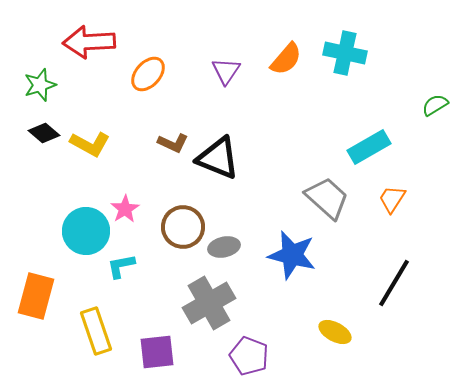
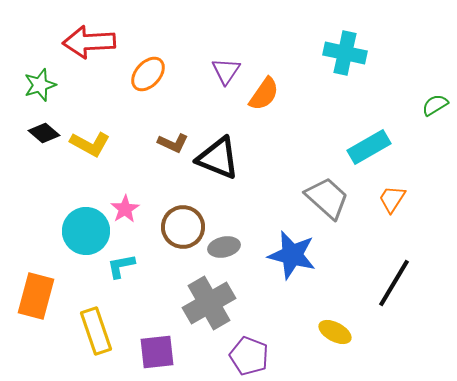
orange semicircle: moved 22 px left, 35 px down; rotated 6 degrees counterclockwise
